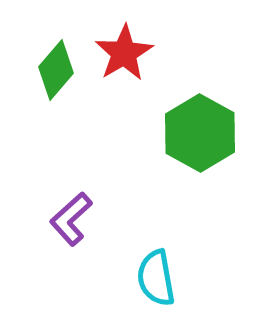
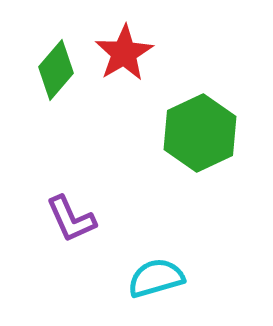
green hexagon: rotated 6 degrees clockwise
purple L-shape: rotated 72 degrees counterclockwise
cyan semicircle: rotated 84 degrees clockwise
